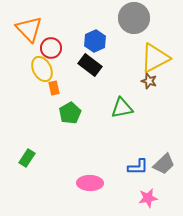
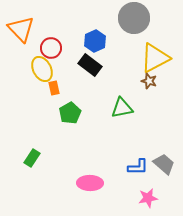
orange triangle: moved 8 px left
green rectangle: moved 5 px right
gray trapezoid: rotated 95 degrees counterclockwise
